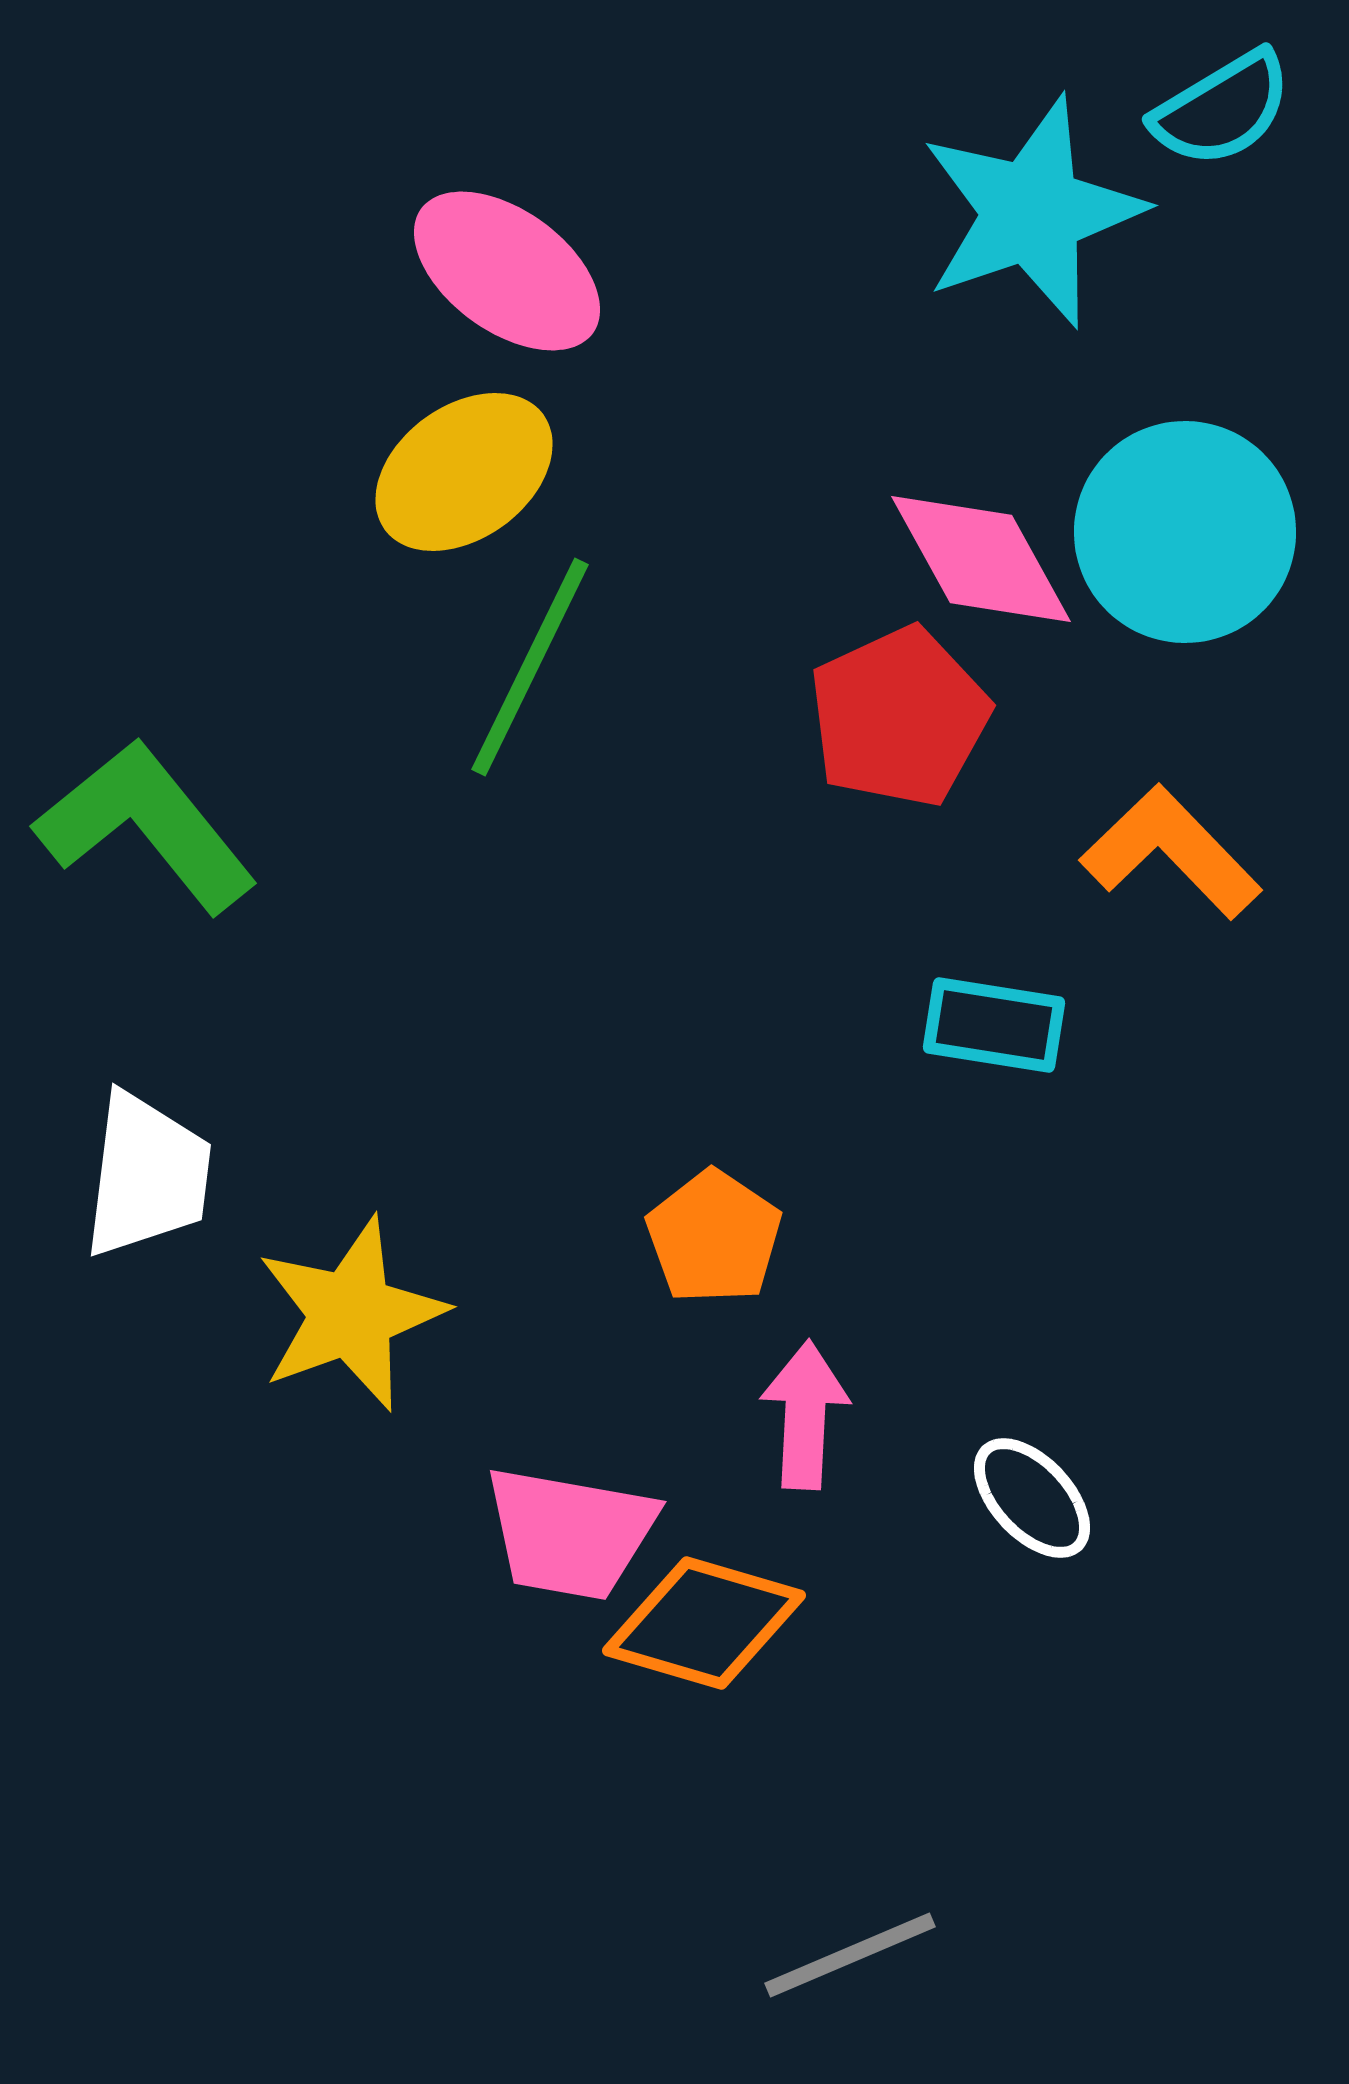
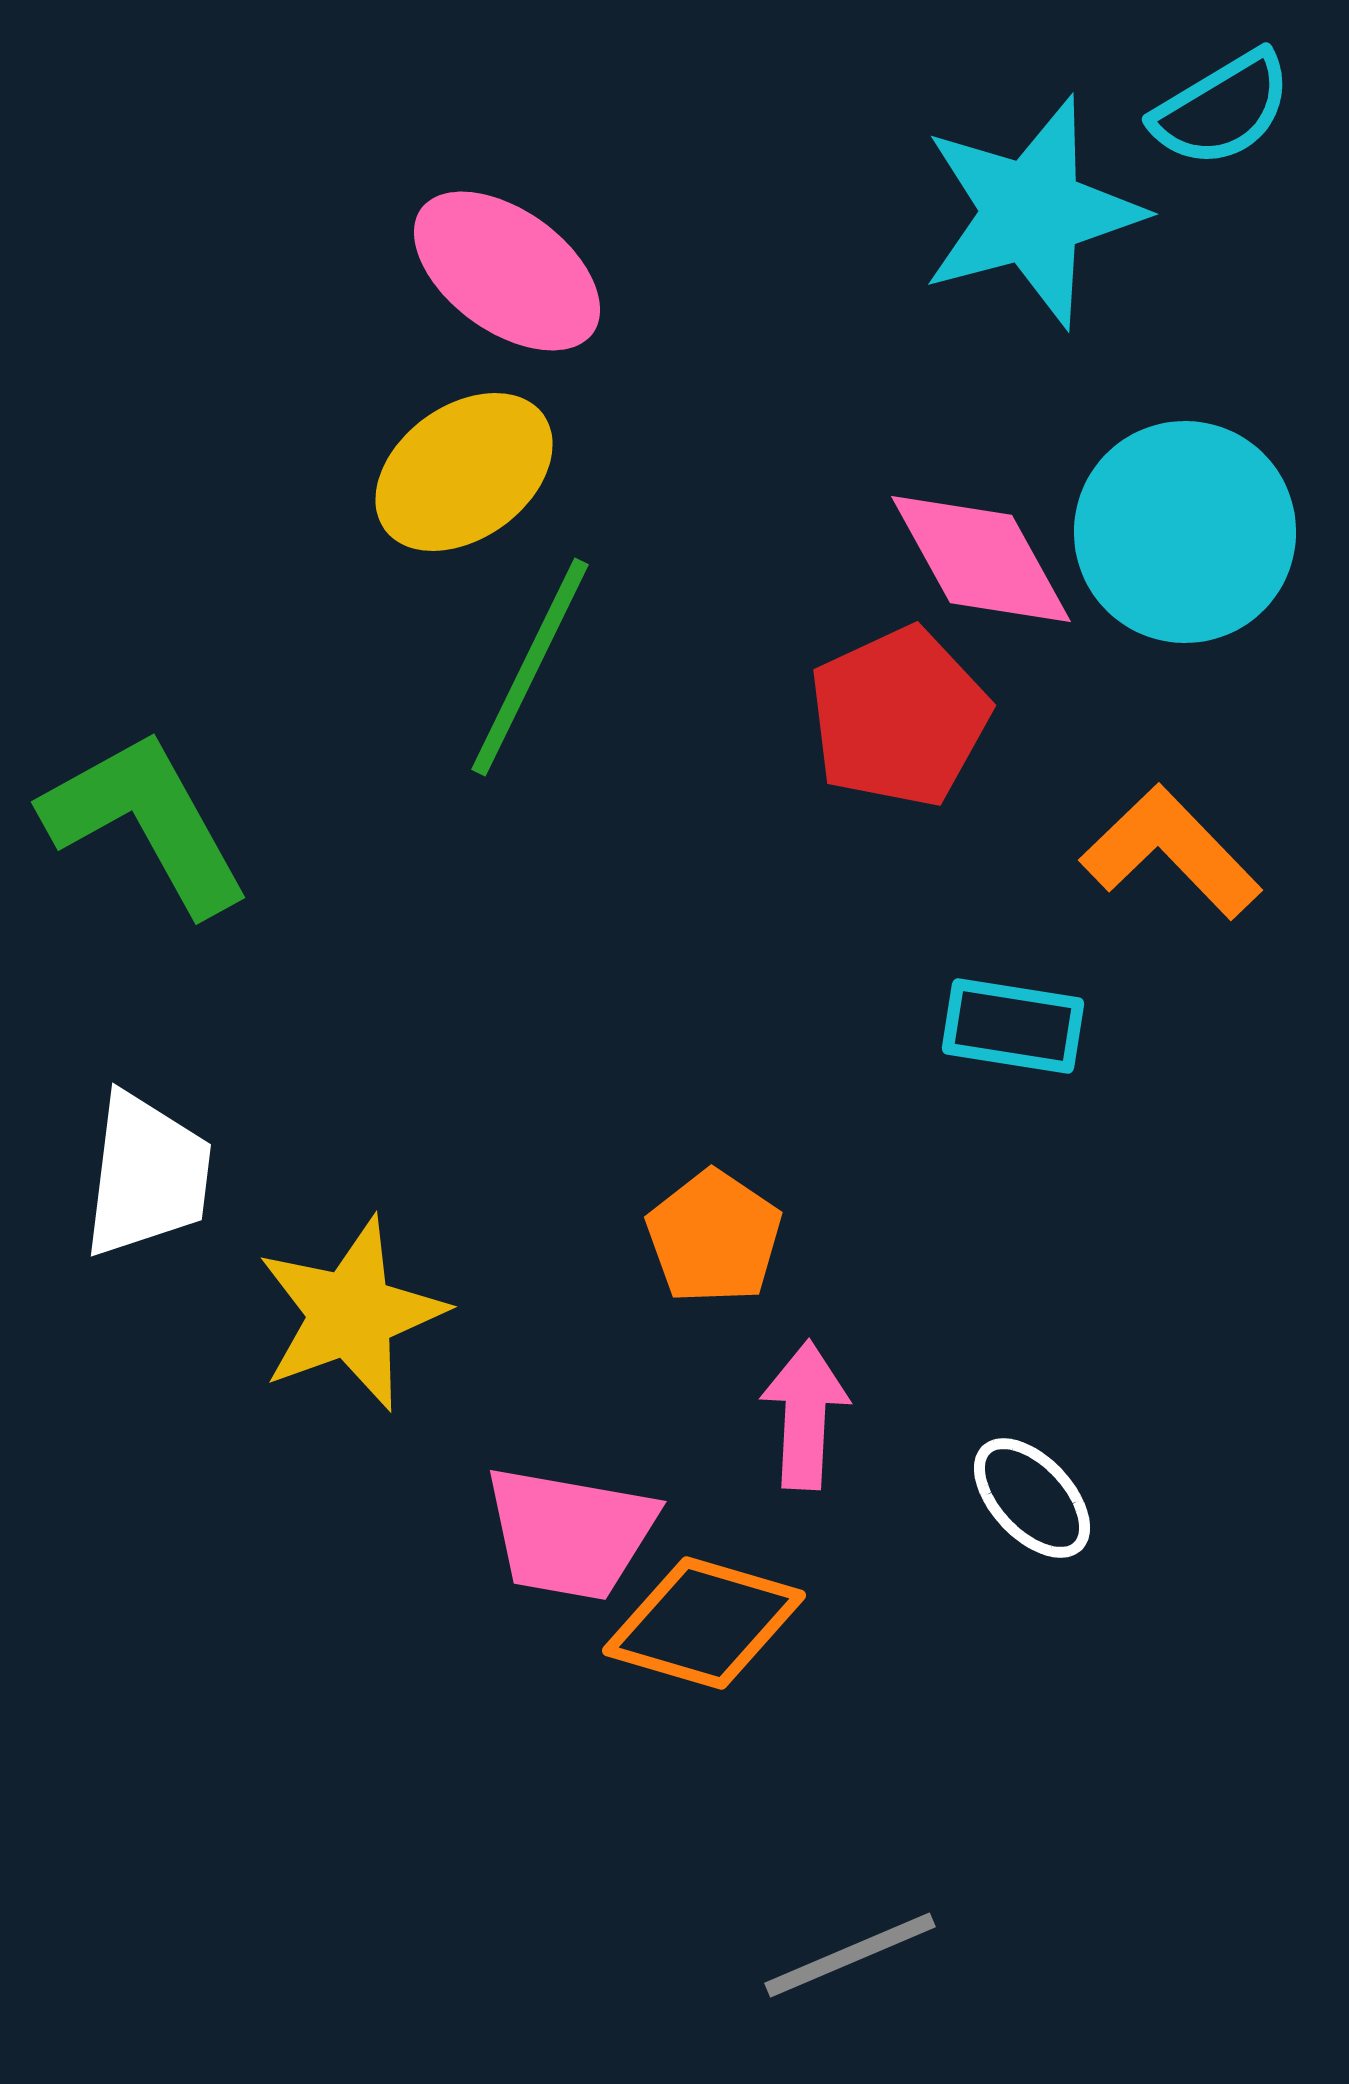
cyan star: rotated 4 degrees clockwise
green L-shape: moved 4 px up; rotated 10 degrees clockwise
cyan rectangle: moved 19 px right, 1 px down
